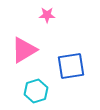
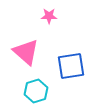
pink star: moved 2 px right, 1 px down
pink triangle: moved 2 px right, 2 px down; rotated 48 degrees counterclockwise
